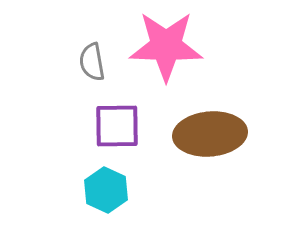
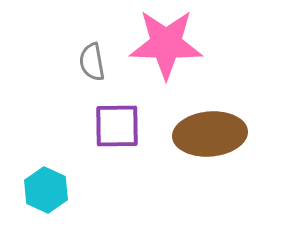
pink star: moved 2 px up
cyan hexagon: moved 60 px left
